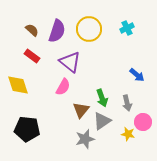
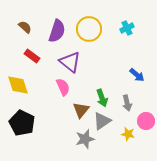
brown semicircle: moved 7 px left, 3 px up
pink semicircle: rotated 54 degrees counterclockwise
pink circle: moved 3 px right, 1 px up
black pentagon: moved 5 px left, 6 px up; rotated 20 degrees clockwise
